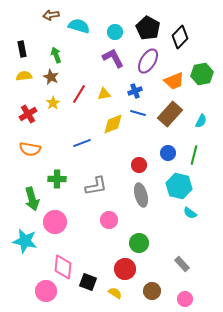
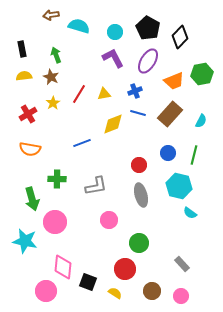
pink circle at (185, 299): moved 4 px left, 3 px up
